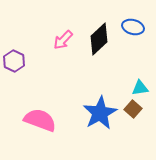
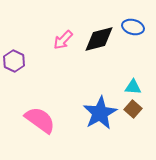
black diamond: rotated 28 degrees clockwise
cyan triangle: moved 7 px left, 1 px up; rotated 12 degrees clockwise
pink semicircle: rotated 16 degrees clockwise
